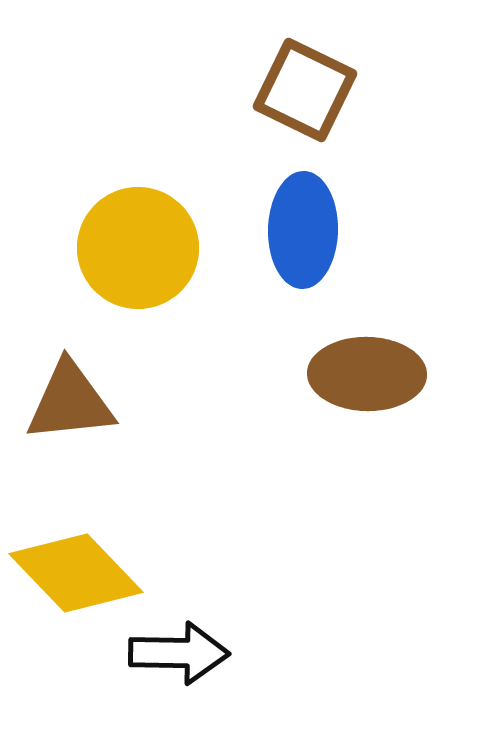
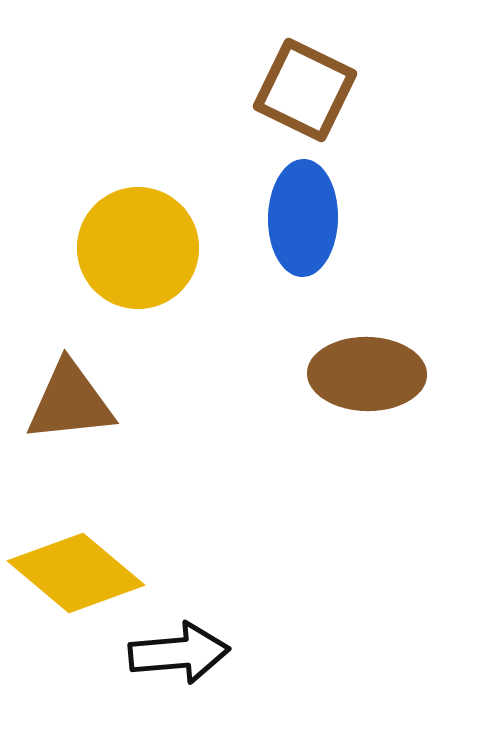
blue ellipse: moved 12 px up
yellow diamond: rotated 6 degrees counterclockwise
black arrow: rotated 6 degrees counterclockwise
